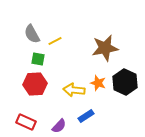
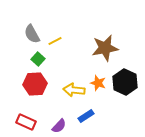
green square: rotated 32 degrees clockwise
